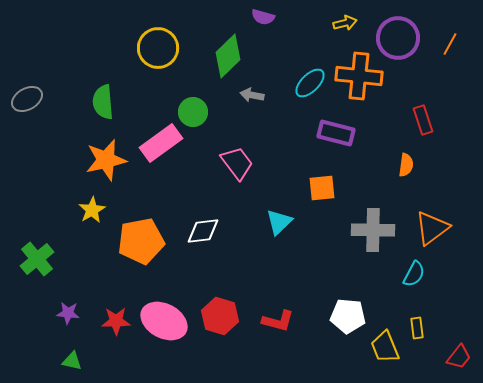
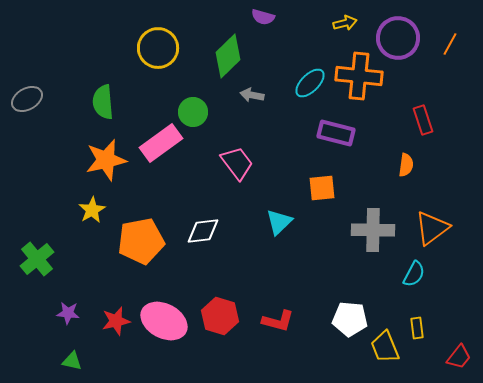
white pentagon: moved 2 px right, 3 px down
red star: rotated 12 degrees counterclockwise
